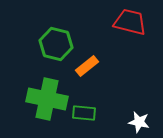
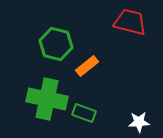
green rectangle: rotated 15 degrees clockwise
white star: rotated 15 degrees counterclockwise
